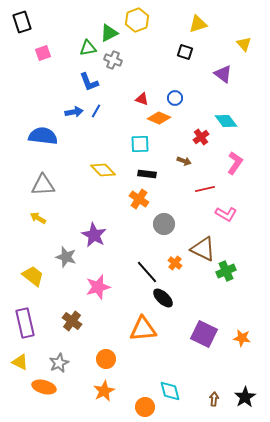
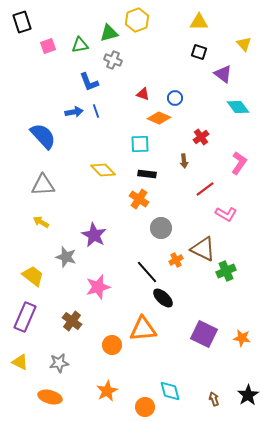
yellow triangle at (198, 24): moved 1 px right, 2 px up; rotated 18 degrees clockwise
green triangle at (109, 33): rotated 12 degrees clockwise
green triangle at (88, 48): moved 8 px left, 3 px up
black square at (185, 52): moved 14 px right
pink square at (43, 53): moved 5 px right, 7 px up
red triangle at (142, 99): moved 1 px right, 5 px up
blue line at (96, 111): rotated 48 degrees counterclockwise
cyan diamond at (226, 121): moved 12 px right, 14 px up
blue semicircle at (43, 136): rotated 40 degrees clockwise
brown arrow at (184, 161): rotated 64 degrees clockwise
pink L-shape at (235, 163): moved 4 px right
red line at (205, 189): rotated 24 degrees counterclockwise
yellow arrow at (38, 218): moved 3 px right, 4 px down
gray circle at (164, 224): moved 3 px left, 4 px down
orange cross at (175, 263): moved 1 px right, 3 px up; rotated 24 degrees clockwise
purple rectangle at (25, 323): moved 6 px up; rotated 36 degrees clockwise
orange circle at (106, 359): moved 6 px right, 14 px up
gray star at (59, 363): rotated 18 degrees clockwise
orange ellipse at (44, 387): moved 6 px right, 10 px down
orange star at (104, 391): moved 3 px right
black star at (245, 397): moved 3 px right, 2 px up
brown arrow at (214, 399): rotated 24 degrees counterclockwise
